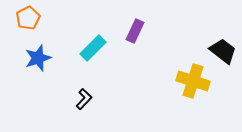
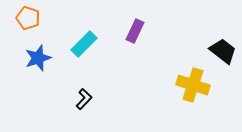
orange pentagon: rotated 25 degrees counterclockwise
cyan rectangle: moved 9 px left, 4 px up
yellow cross: moved 4 px down
